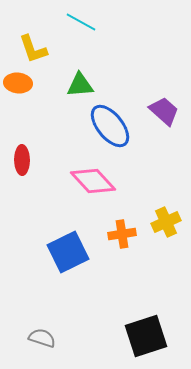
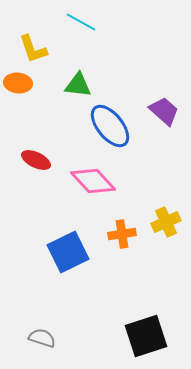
green triangle: moved 2 px left; rotated 12 degrees clockwise
red ellipse: moved 14 px right; rotated 64 degrees counterclockwise
